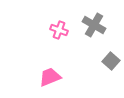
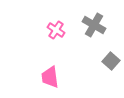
pink cross: moved 3 px left; rotated 12 degrees clockwise
pink trapezoid: rotated 75 degrees counterclockwise
